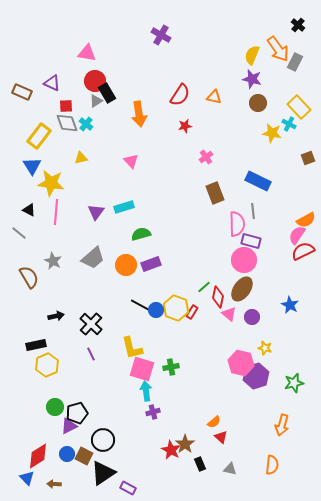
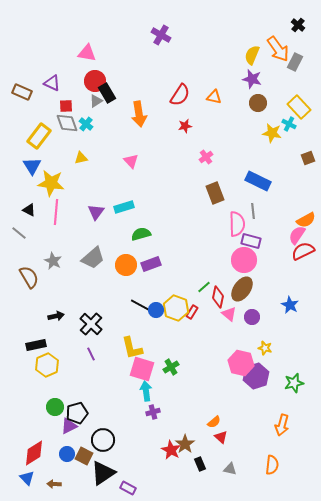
green cross at (171, 367): rotated 21 degrees counterclockwise
red diamond at (38, 456): moved 4 px left, 3 px up
